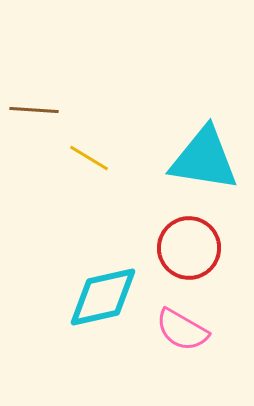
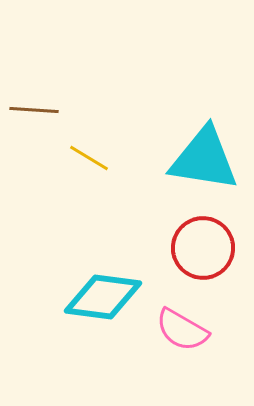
red circle: moved 14 px right
cyan diamond: rotated 20 degrees clockwise
